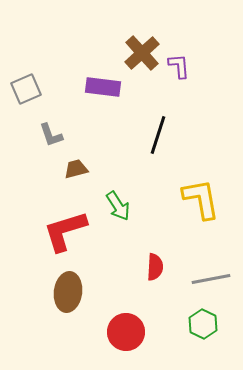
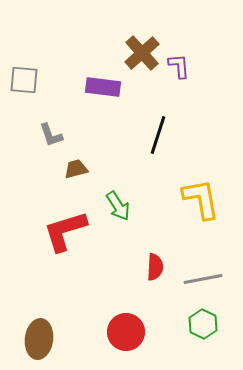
gray square: moved 2 px left, 9 px up; rotated 28 degrees clockwise
gray line: moved 8 px left
brown ellipse: moved 29 px left, 47 px down
